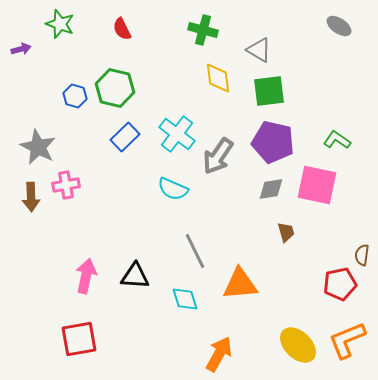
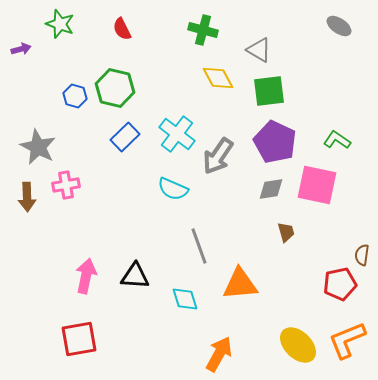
yellow diamond: rotated 20 degrees counterclockwise
purple pentagon: moved 2 px right; rotated 12 degrees clockwise
brown arrow: moved 4 px left
gray line: moved 4 px right, 5 px up; rotated 6 degrees clockwise
